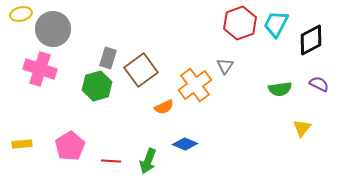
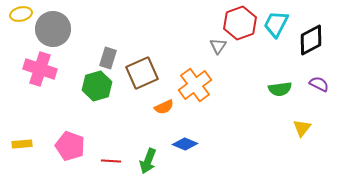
gray triangle: moved 7 px left, 20 px up
brown square: moved 1 px right, 3 px down; rotated 12 degrees clockwise
pink pentagon: rotated 20 degrees counterclockwise
